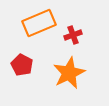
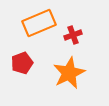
red pentagon: moved 2 px up; rotated 25 degrees clockwise
